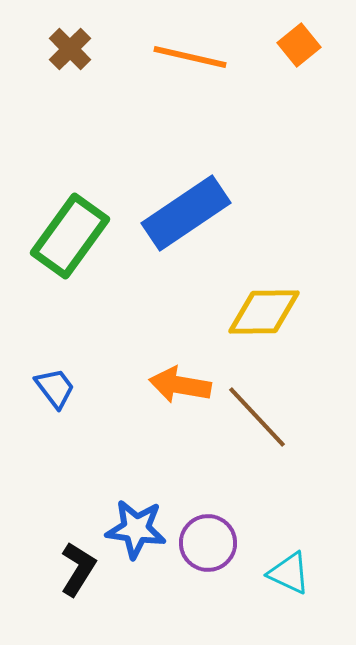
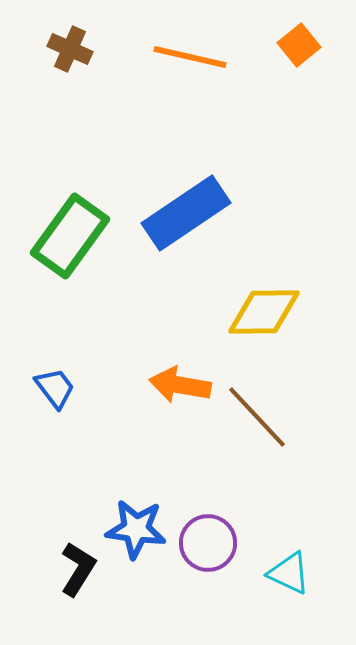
brown cross: rotated 21 degrees counterclockwise
